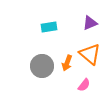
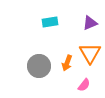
cyan rectangle: moved 1 px right, 5 px up
orange triangle: moved 1 px up; rotated 20 degrees clockwise
gray circle: moved 3 px left
